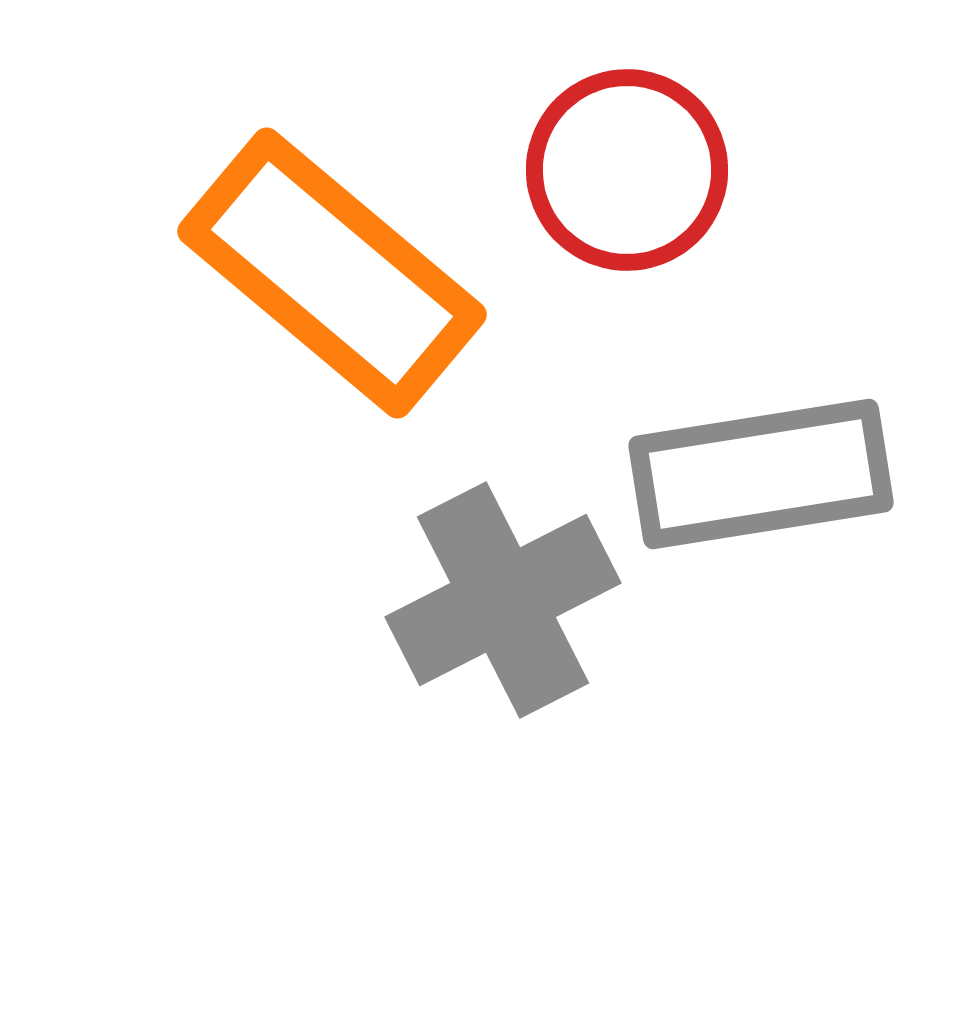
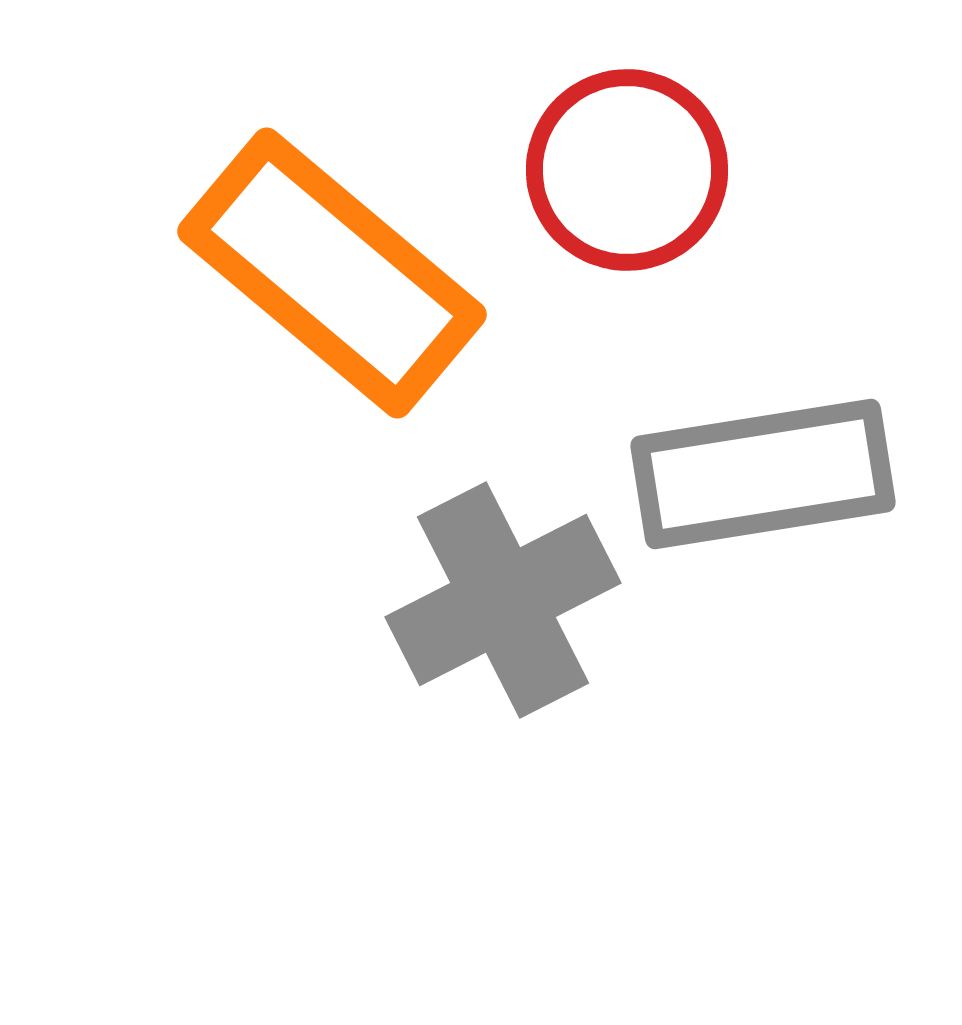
gray rectangle: moved 2 px right
